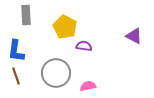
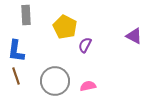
purple semicircle: moved 1 px right, 1 px up; rotated 70 degrees counterclockwise
gray circle: moved 1 px left, 8 px down
